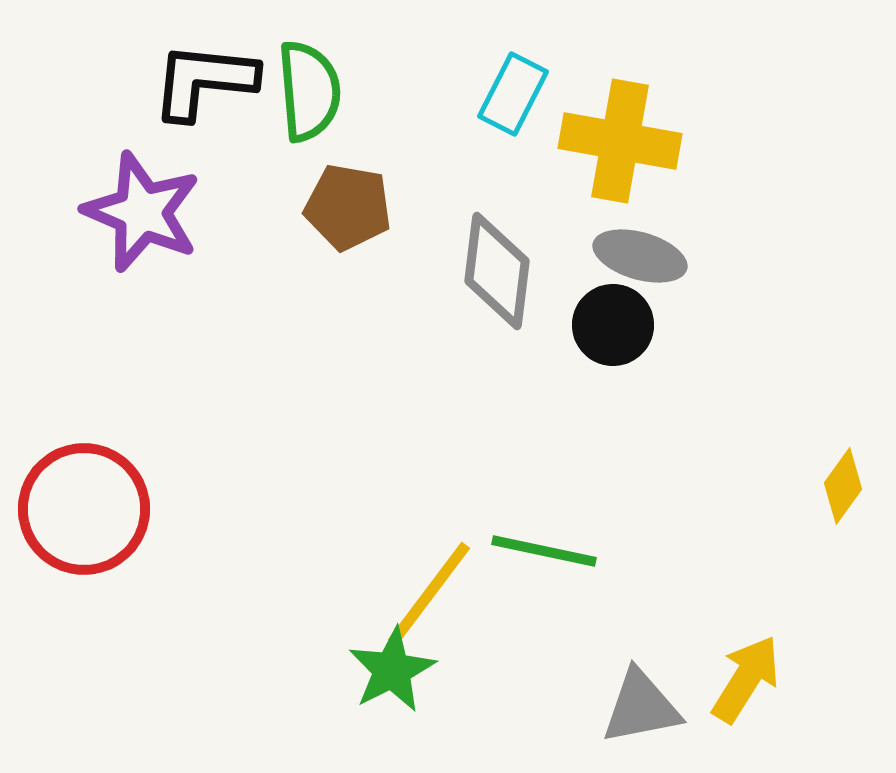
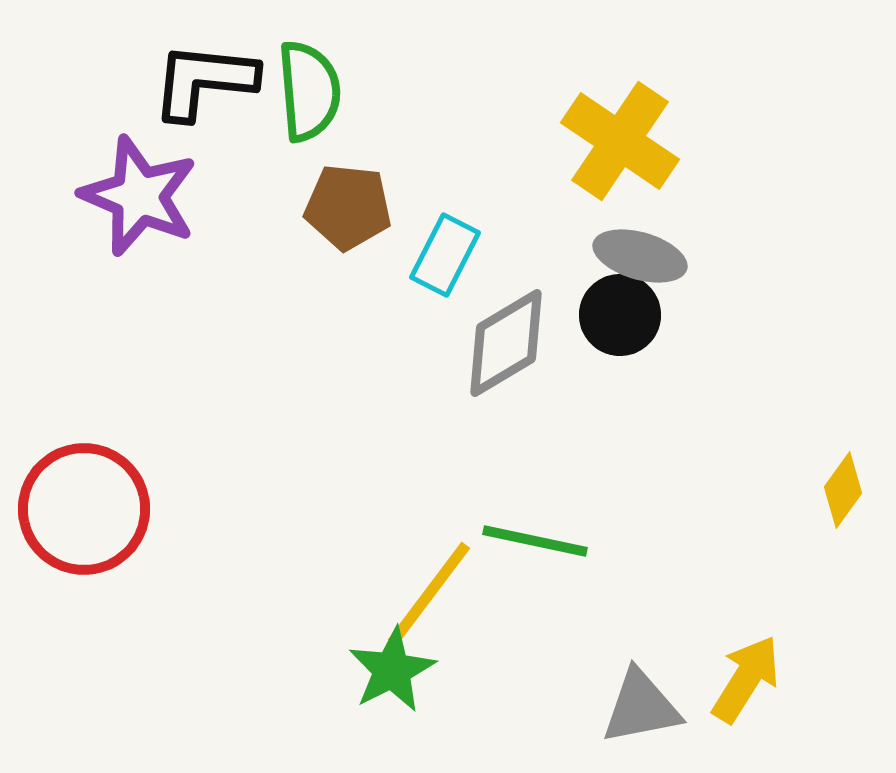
cyan rectangle: moved 68 px left, 161 px down
yellow cross: rotated 24 degrees clockwise
brown pentagon: rotated 4 degrees counterclockwise
purple star: moved 3 px left, 16 px up
gray diamond: moved 9 px right, 72 px down; rotated 52 degrees clockwise
black circle: moved 7 px right, 10 px up
yellow diamond: moved 4 px down
green line: moved 9 px left, 10 px up
